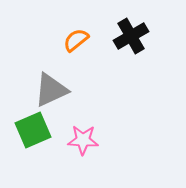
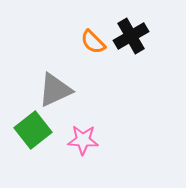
orange semicircle: moved 17 px right, 2 px down; rotated 96 degrees counterclockwise
gray triangle: moved 4 px right
green square: rotated 15 degrees counterclockwise
